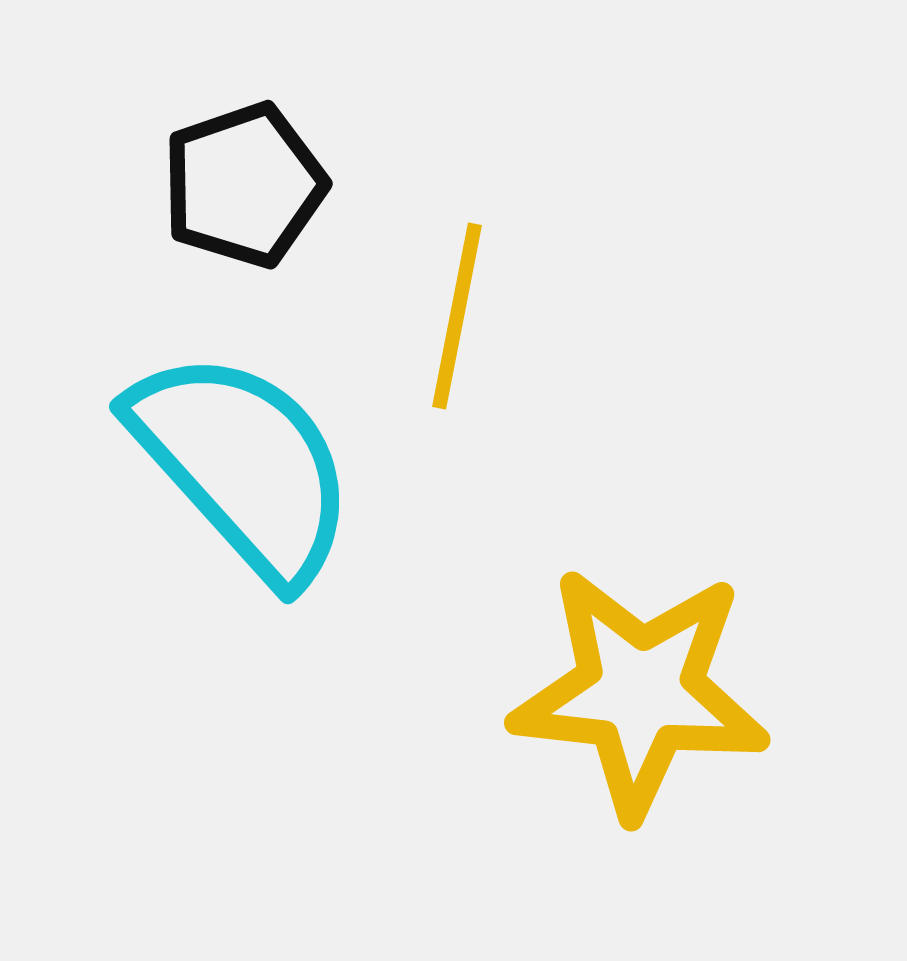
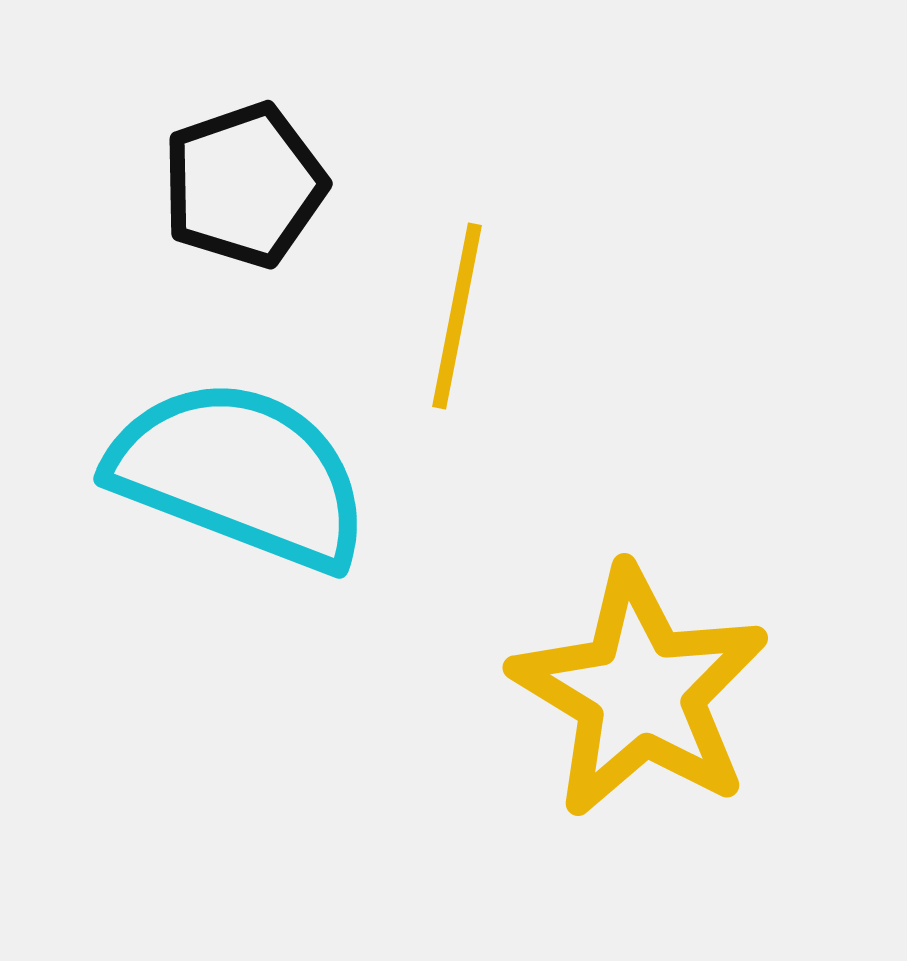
cyan semicircle: moved 3 px left, 9 px down; rotated 27 degrees counterclockwise
yellow star: rotated 25 degrees clockwise
